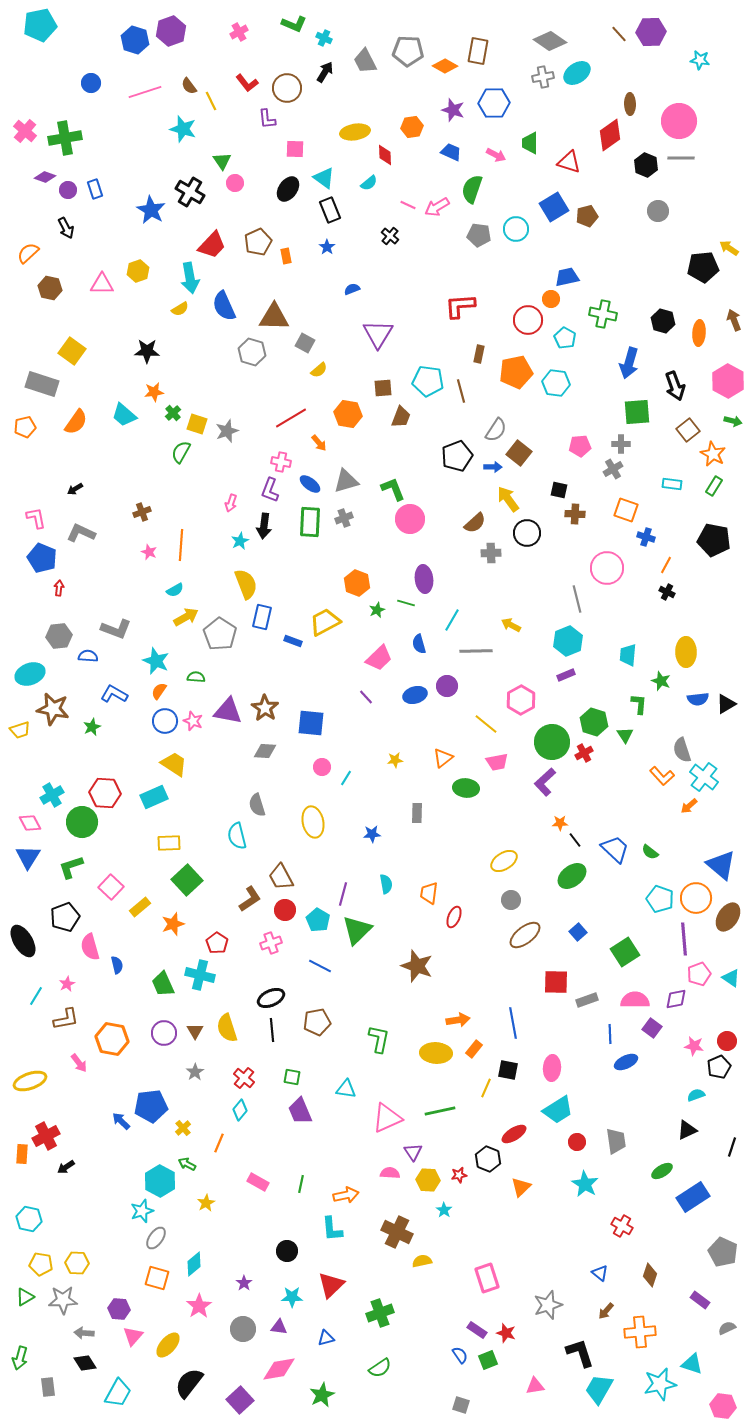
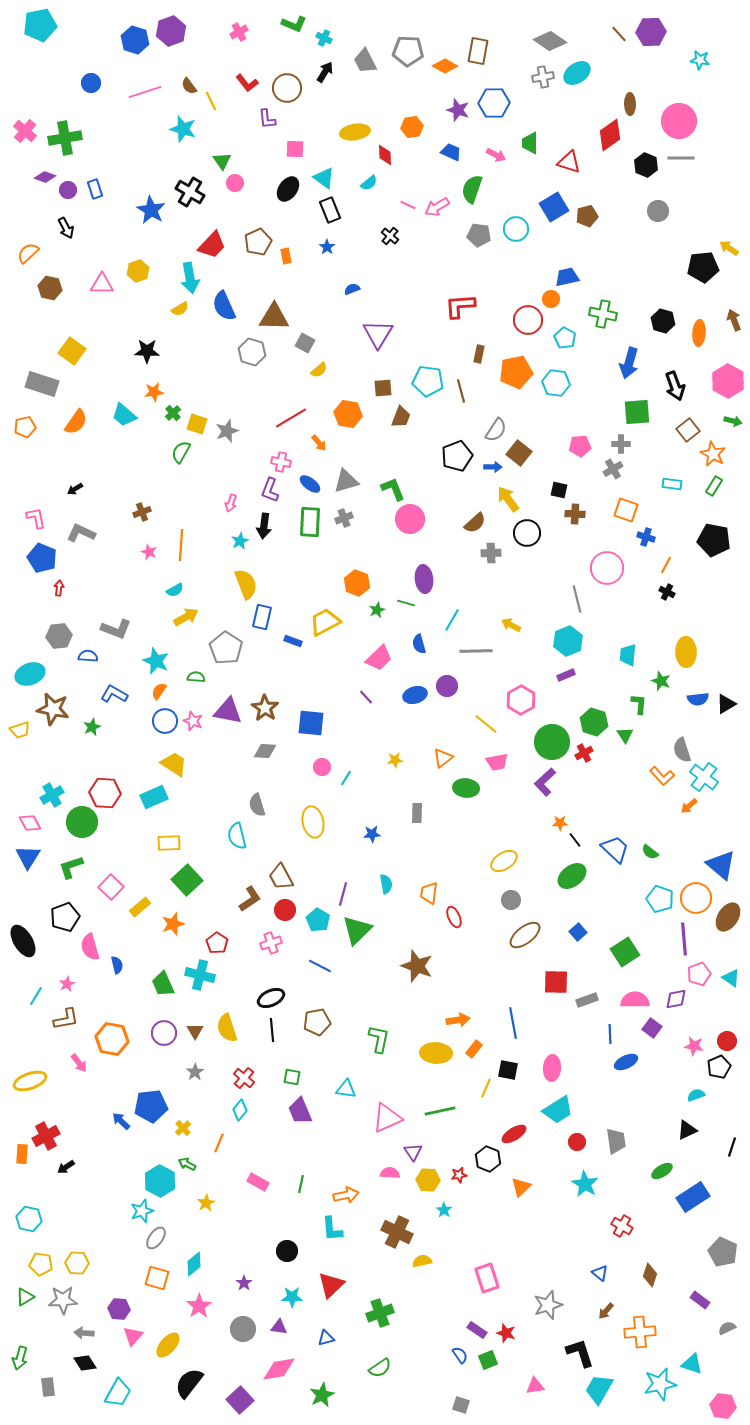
purple star at (453, 110): moved 5 px right
gray pentagon at (220, 634): moved 6 px right, 14 px down
red ellipse at (454, 917): rotated 45 degrees counterclockwise
